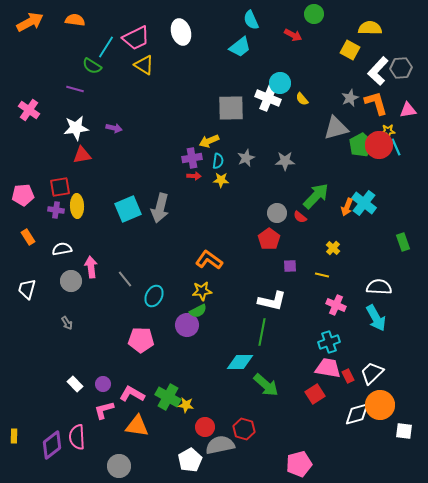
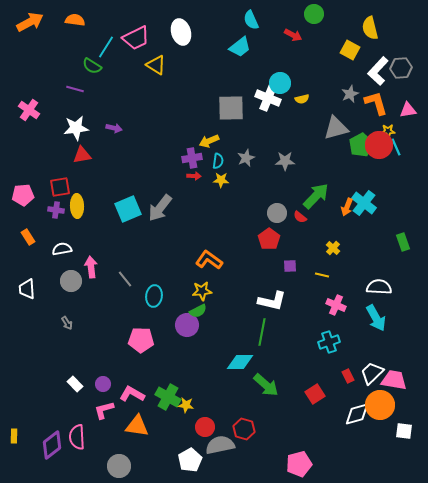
yellow semicircle at (370, 28): rotated 105 degrees counterclockwise
yellow triangle at (144, 65): moved 12 px right
gray star at (350, 98): moved 4 px up
yellow semicircle at (302, 99): rotated 64 degrees counterclockwise
gray arrow at (160, 208): rotated 24 degrees clockwise
white trapezoid at (27, 289): rotated 20 degrees counterclockwise
cyan ellipse at (154, 296): rotated 20 degrees counterclockwise
pink trapezoid at (328, 368): moved 66 px right, 12 px down
